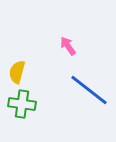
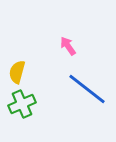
blue line: moved 2 px left, 1 px up
green cross: rotated 32 degrees counterclockwise
